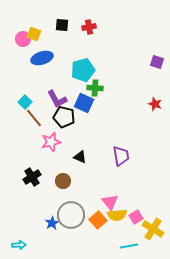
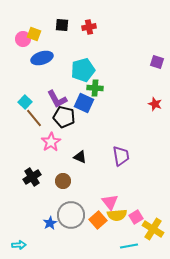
pink star: rotated 18 degrees counterclockwise
blue star: moved 2 px left
